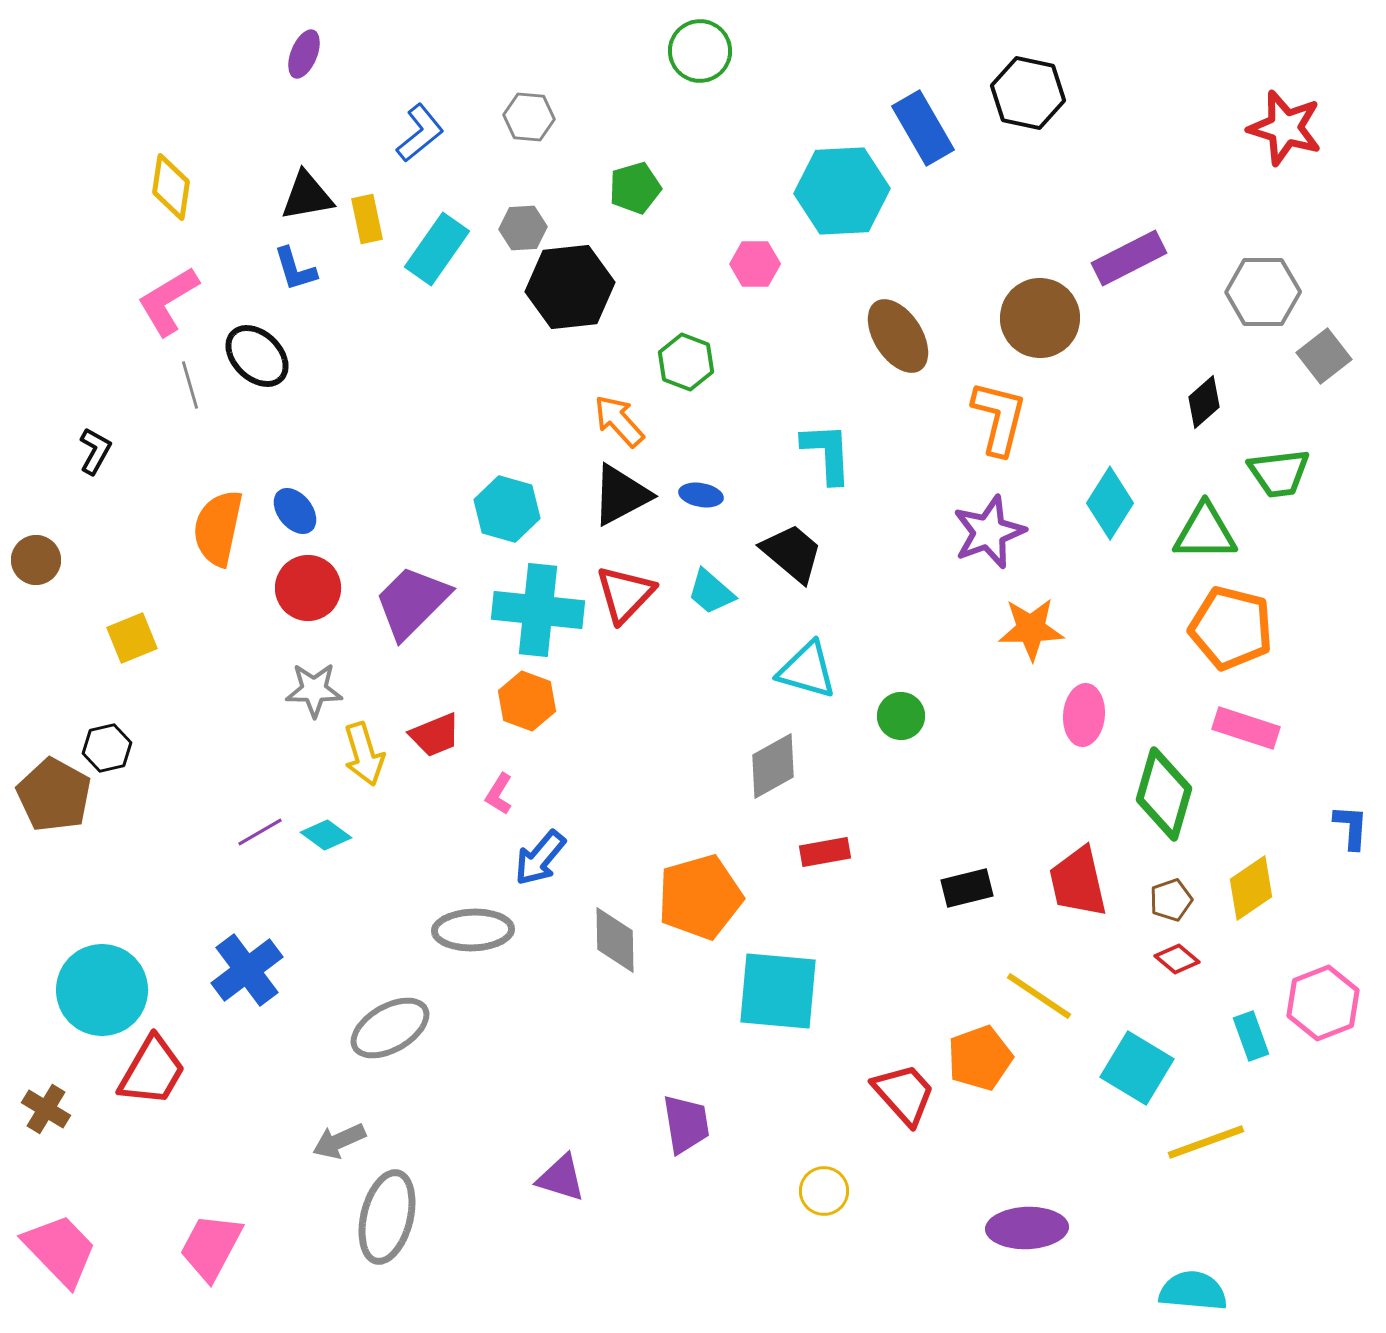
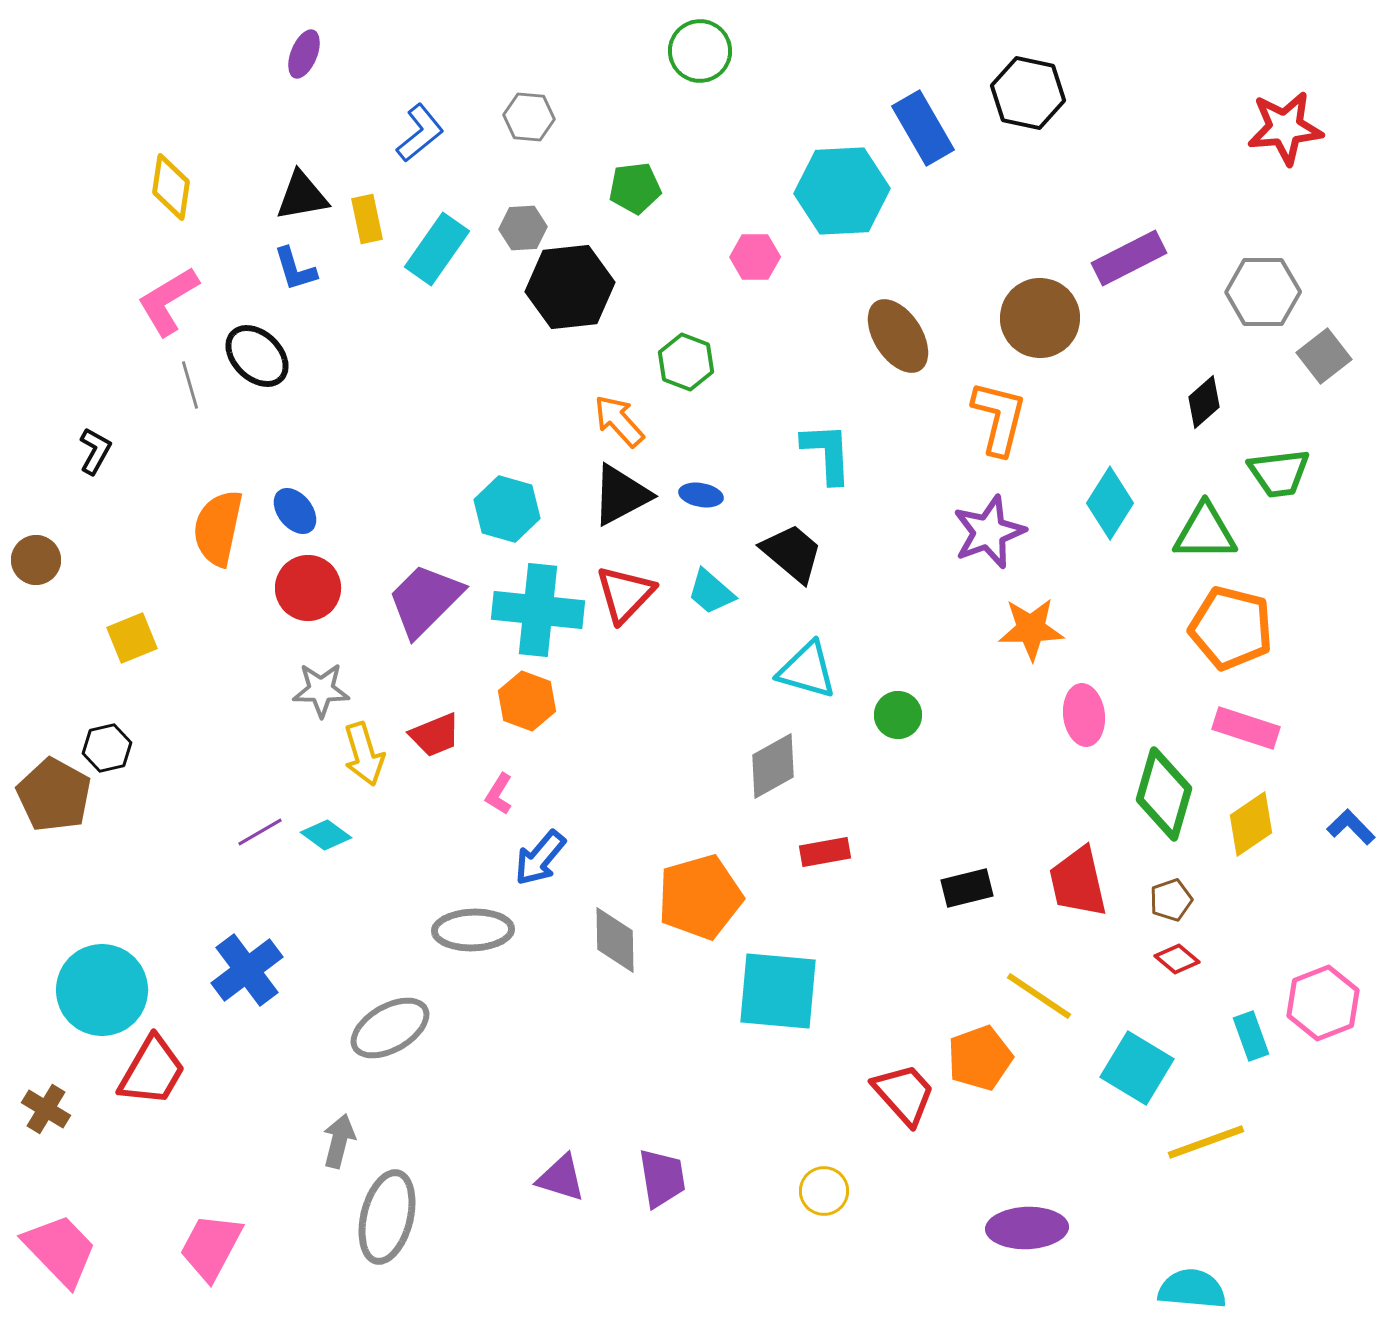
red star at (1285, 128): rotated 22 degrees counterclockwise
green pentagon at (635, 188): rotated 9 degrees clockwise
black triangle at (307, 196): moved 5 px left
pink hexagon at (755, 264): moved 7 px up
purple trapezoid at (412, 602): moved 13 px right, 2 px up
gray star at (314, 690): moved 7 px right
pink ellipse at (1084, 715): rotated 12 degrees counterclockwise
green circle at (901, 716): moved 3 px left, 1 px up
blue L-shape at (1351, 827): rotated 48 degrees counterclockwise
yellow diamond at (1251, 888): moved 64 px up
purple trapezoid at (686, 1124): moved 24 px left, 54 px down
gray arrow at (339, 1141): rotated 128 degrees clockwise
cyan semicircle at (1193, 1291): moved 1 px left, 2 px up
